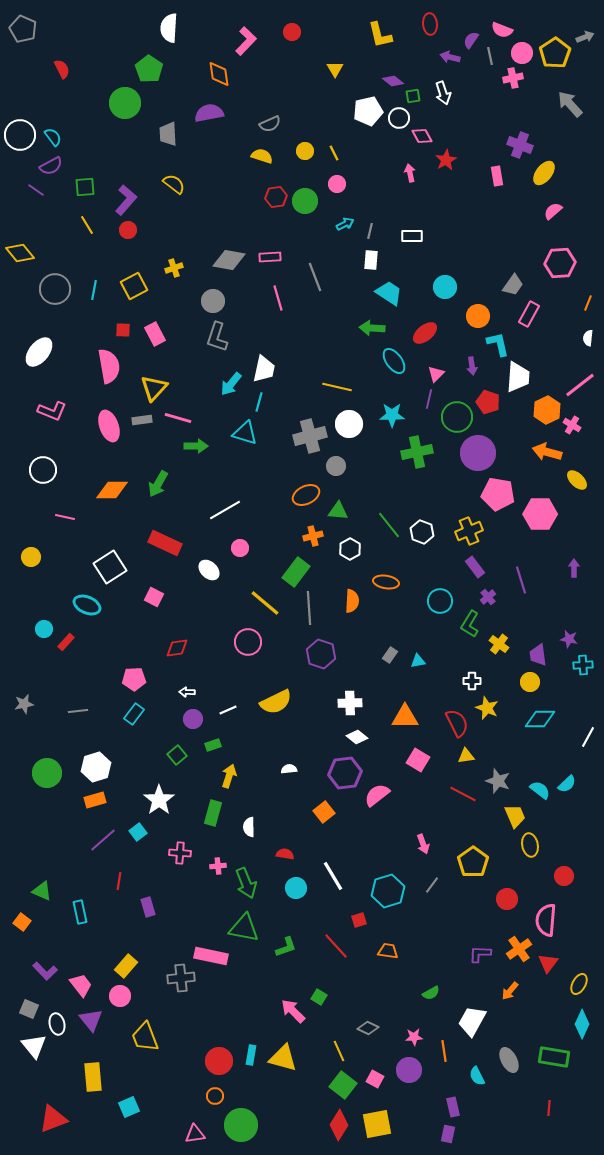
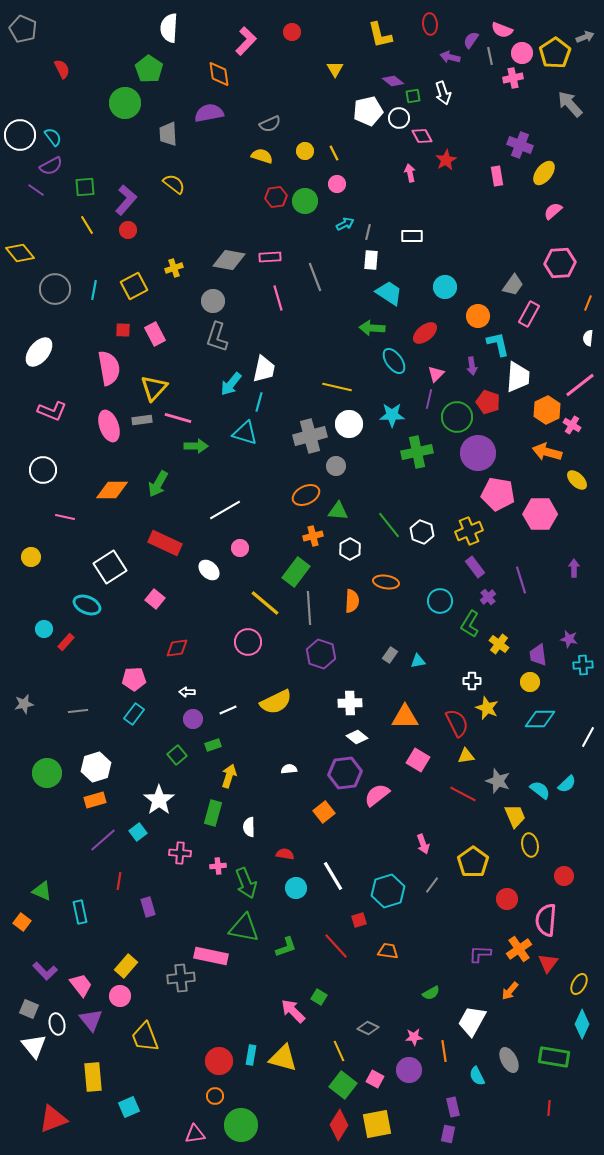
gray line at (370, 231): moved 2 px left, 1 px down
pink semicircle at (109, 366): moved 2 px down
pink square at (154, 597): moved 1 px right, 2 px down; rotated 12 degrees clockwise
